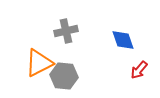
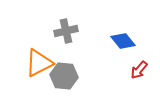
blue diamond: moved 1 px down; rotated 20 degrees counterclockwise
